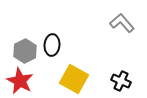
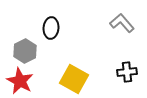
black ellipse: moved 1 px left, 17 px up
black cross: moved 6 px right, 9 px up; rotated 30 degrees counterclockwise
